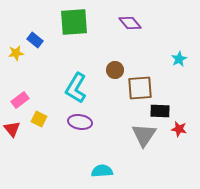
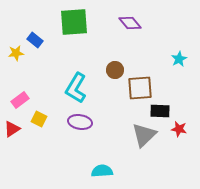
red triangle: rotated 36 degrees clockwise
gray triangle: rotated 12 degrees clockwise
